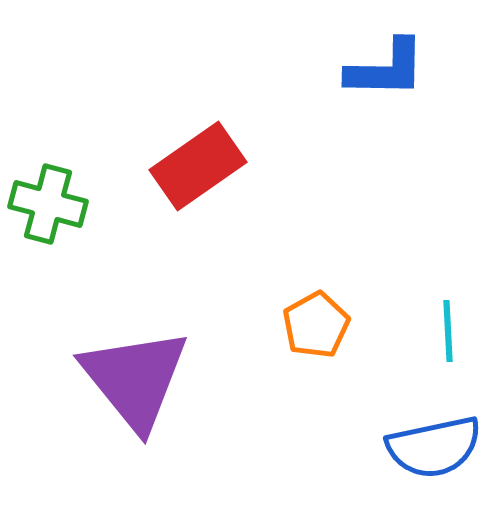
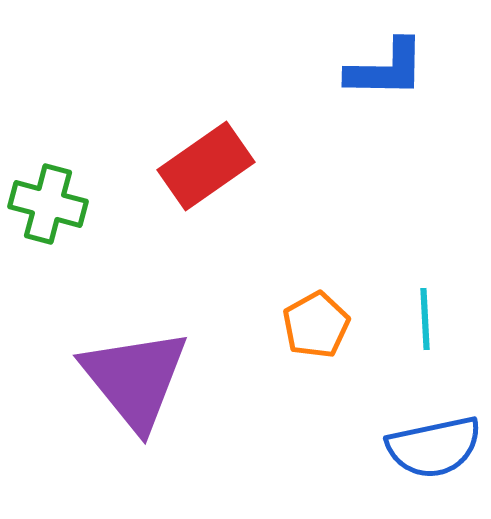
red rectangle: moved 8 px right
cyan line: moved 23 px left, 12 px up
